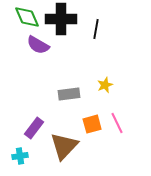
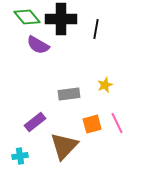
green diamond: rotated 16 degrees counterclockwise
purple rectangle: moved 1 px right, 6 px up; rotated 15 degrees clockwise
